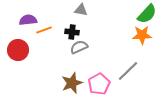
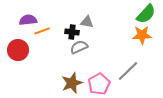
gray triangle: moved 6 px right, 12 px down
green semicircle: moved 1 px left
orange line: moved 2 px left, 1 px down
